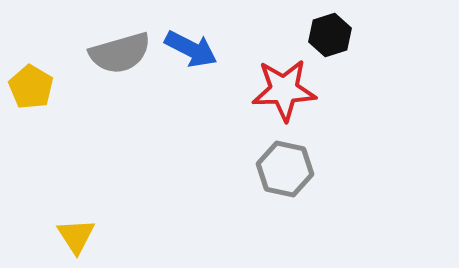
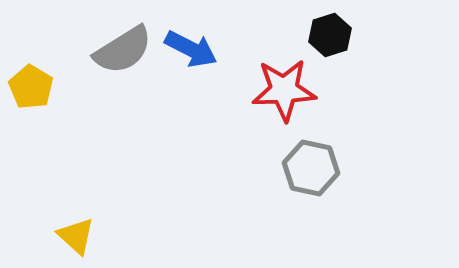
gray semicircle: moved 3 px right, 3 px up; rotated 16 degrees counterclockwise
gray hexagon: moved 26 px right, 1 px up
yellow triangle: rotated 15 degrees counterclockwise
